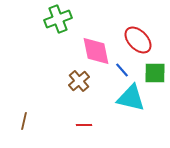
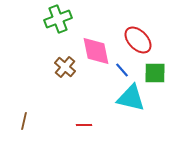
brown cross: moved 14 px left, 14 px up; rotated 10 degrees counterclockwise
